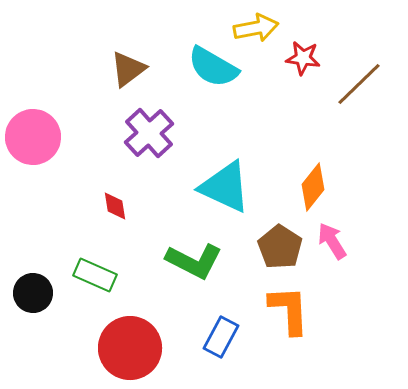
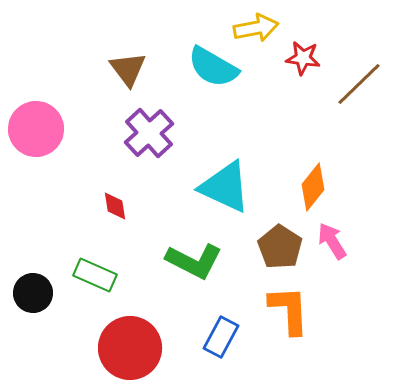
brown triangle: rotated 30 degrees counterclockwise
pink circle: moved 3 px right, 8 px up
